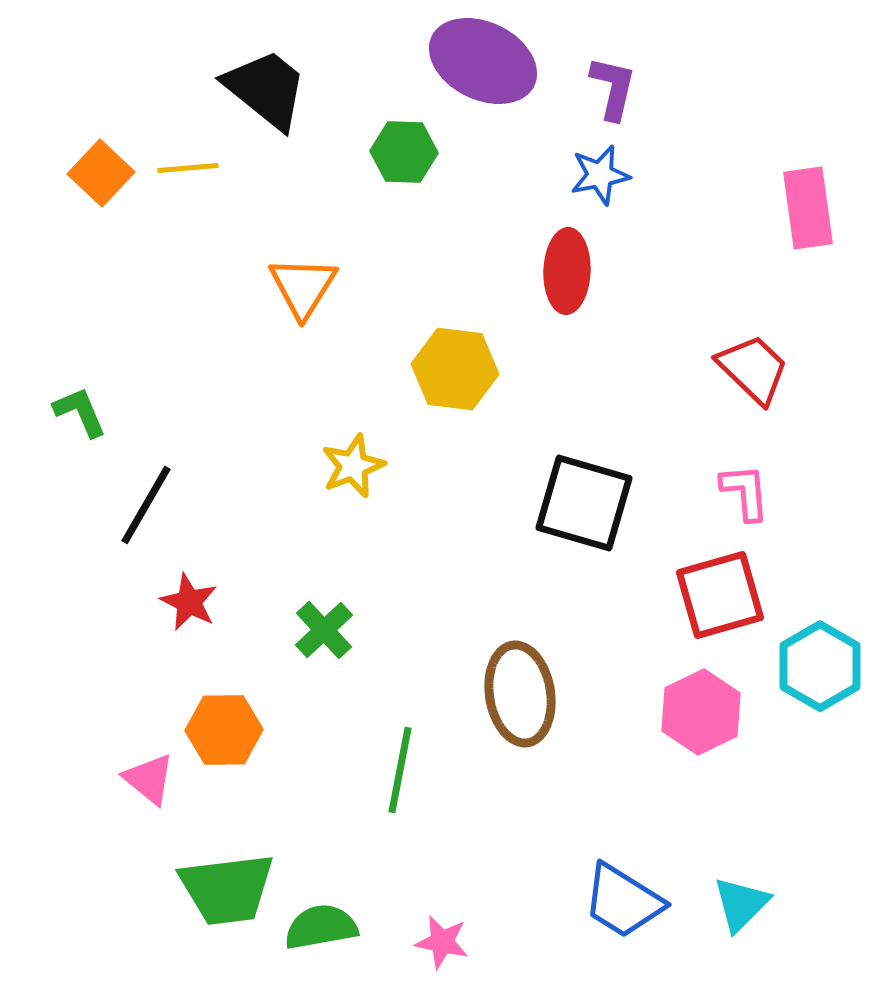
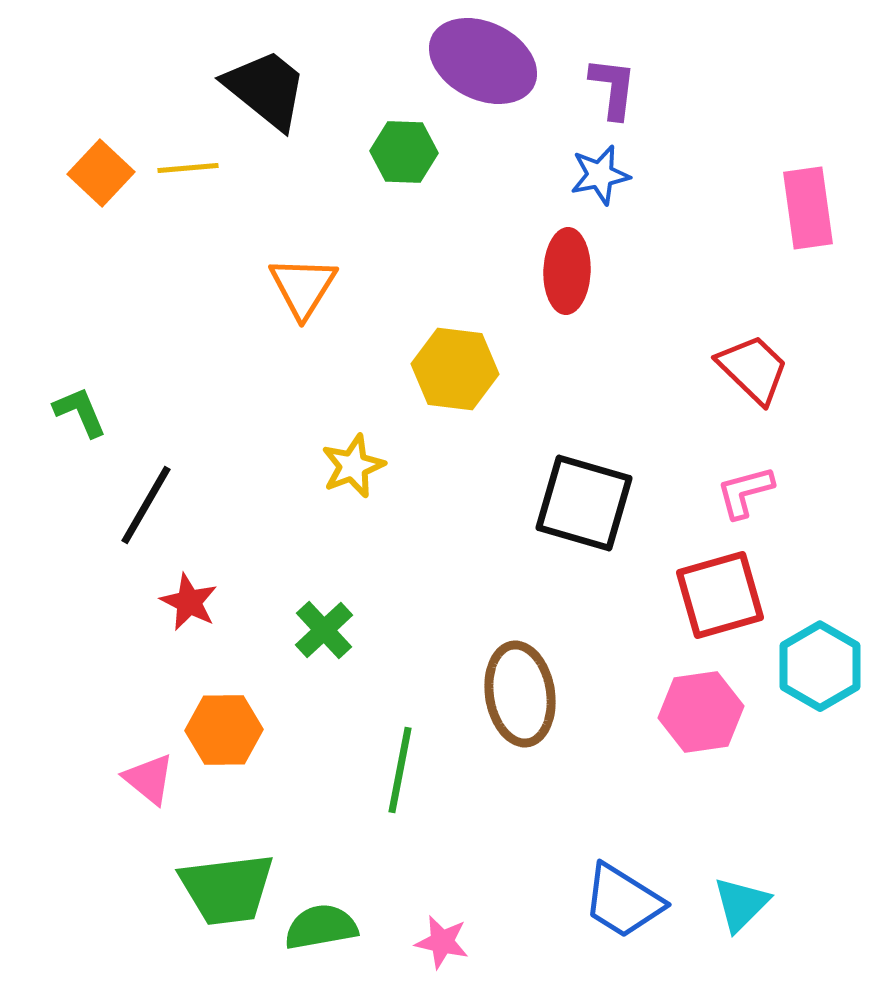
purple L-shape: rotated 6 degrees counterclockwise
pink L-shape: rotated 100 degrees counterclockwise
pink hexagon: rotated 18 degrees clockwise
